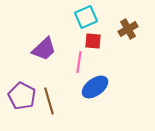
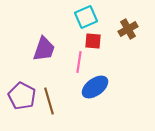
purple trapezoid: rotated 28 degrees counterclockwise
